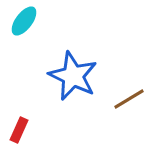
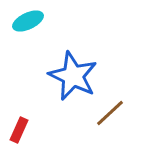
cyan ellipse: moved 4 px right; rotated 28 degrees clockwise
brown line: moved 19 px left, 14 px down; rotated 12 degrees counterclockwise
